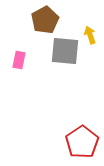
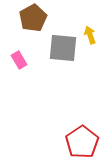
brown pentagon: moved 12 px left, 2 px up
gray square: moved 2 px left, 3 px up
pink rectangle: rotated 42 degrees counterclockwise
